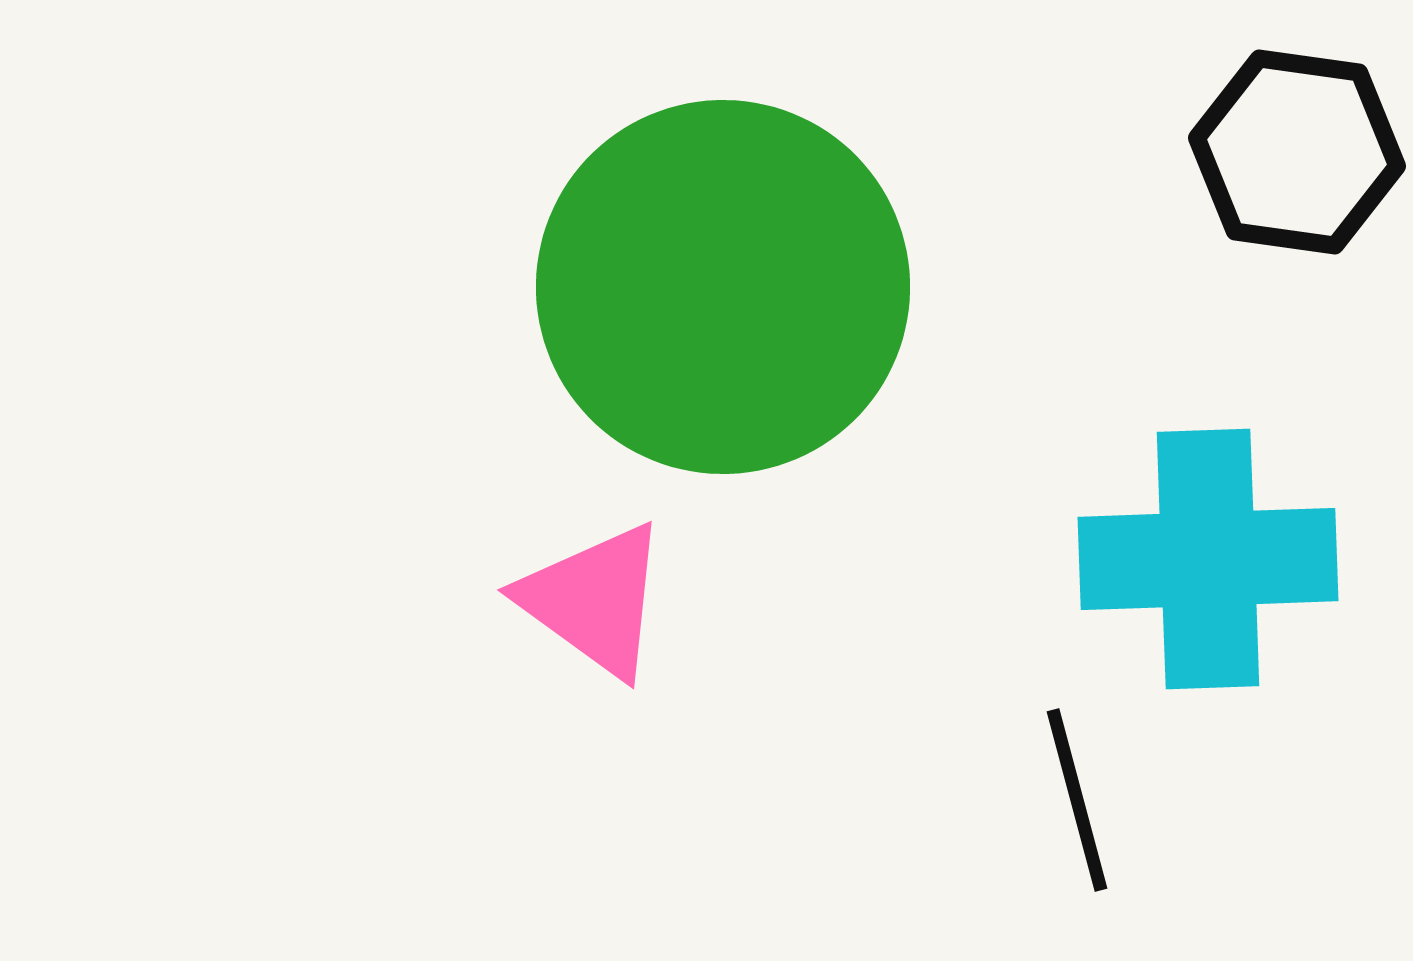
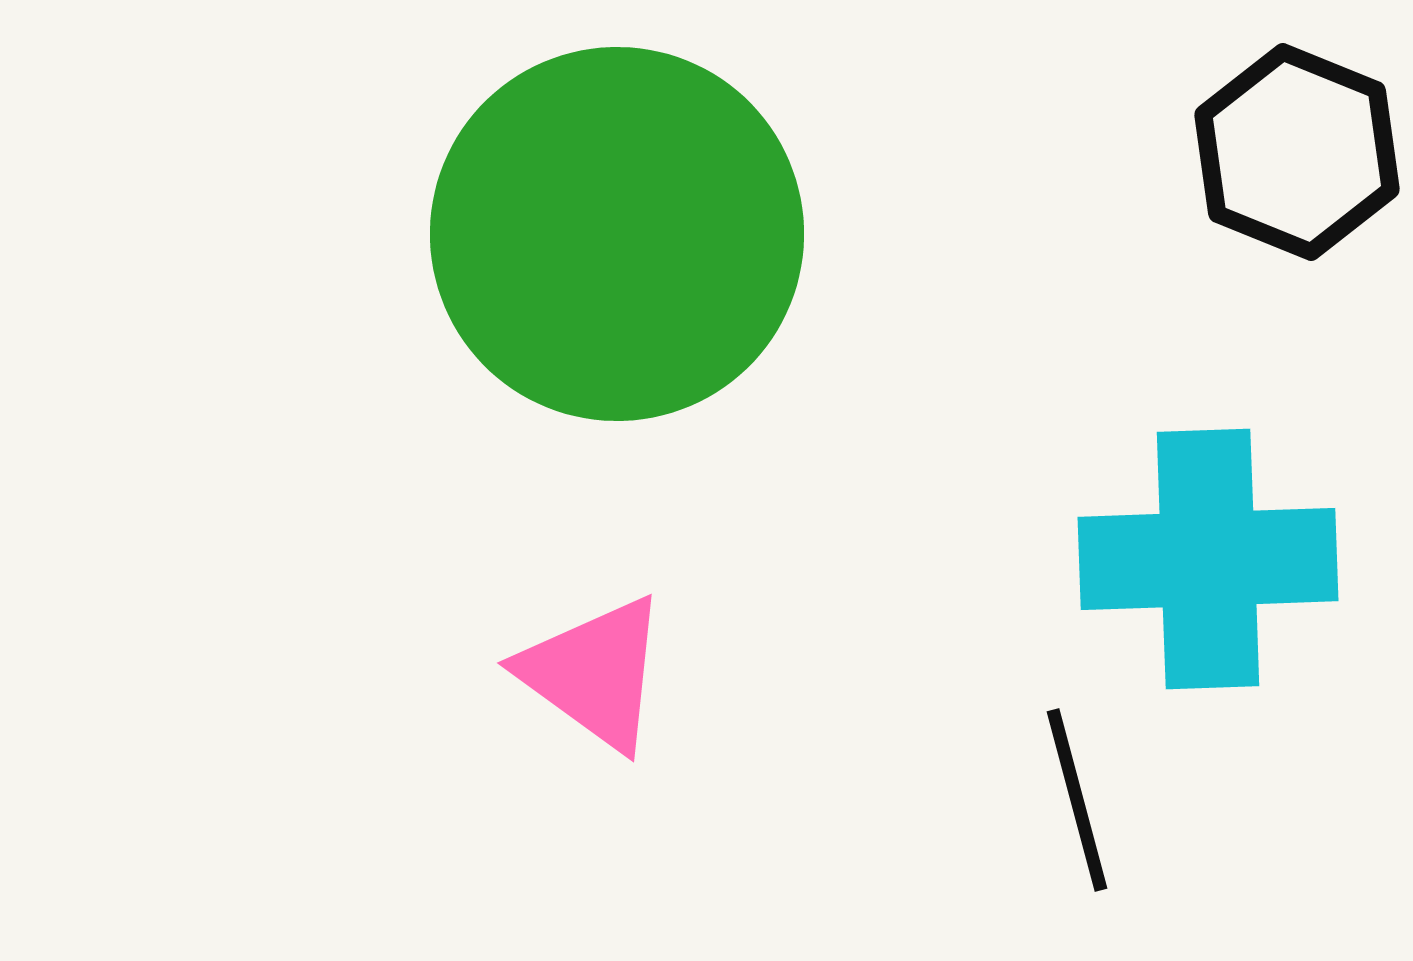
black hexagon: rotated 14 degrees clockwise
green circle: moved 106 px left, 53 px up
pink triangle: moved 73 px down
